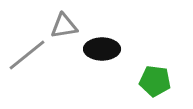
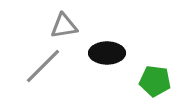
black ellipse: moved 5 px right, 4 px down
gray line: moved 16 px right, 11 px down; rotated 6 degrees counterclockwise
